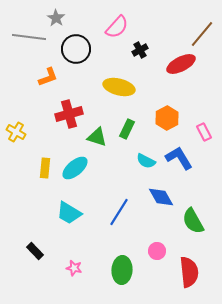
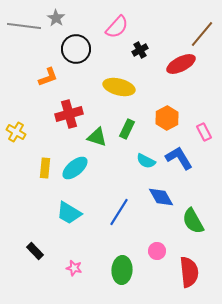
gray line: moved 5 px left, 11 px up
